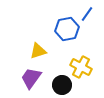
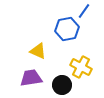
blue line: moved 3 px left, 3 px up
yellow triangle: rotated 42 degrees clockwise
purple trapezoid: rotated 45 degrees clockwise
